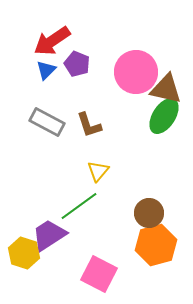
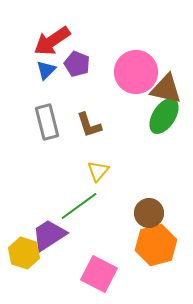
gray rectangle: rotated 48 degrees clockwise
